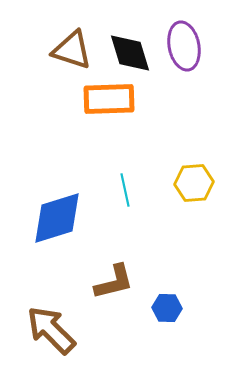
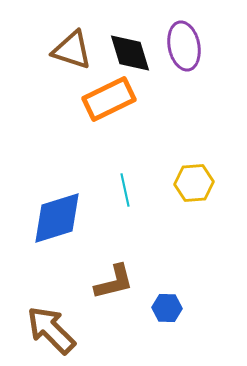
orange rectangle: rotated 24 degrees counterclockwise
